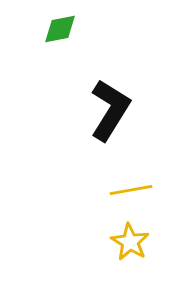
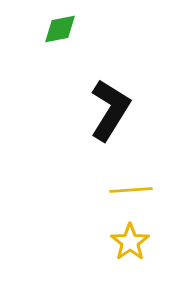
yellow line: rotated 6 degrees clockwise
yellow star: rotated 6 degrees clockwise
